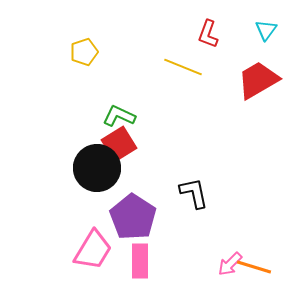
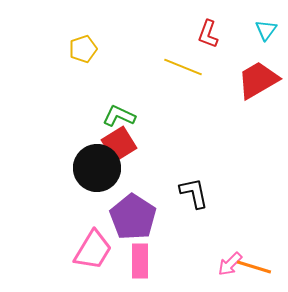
yellow pentagon: moved 1 px left, 3 px up
